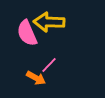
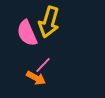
yellow arrow: rotated 76 degrees counterclockwise
pink line: moved 6 px left
